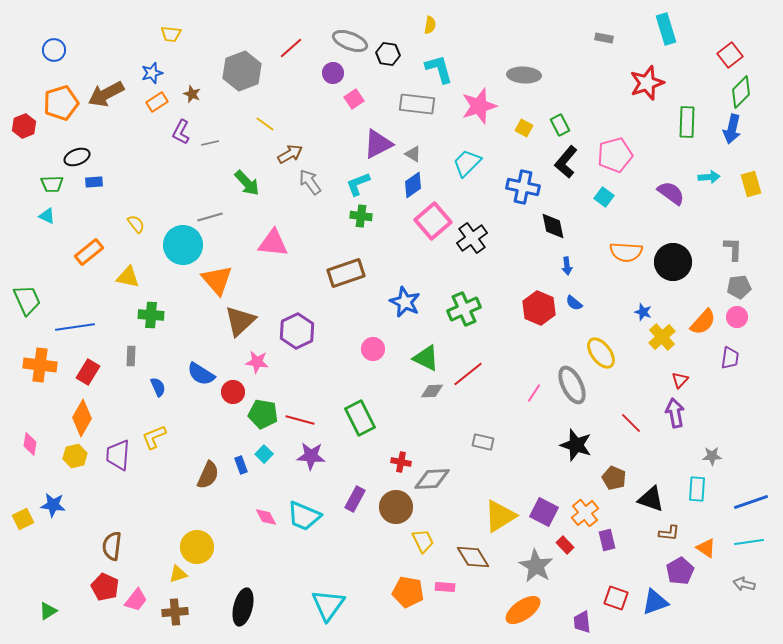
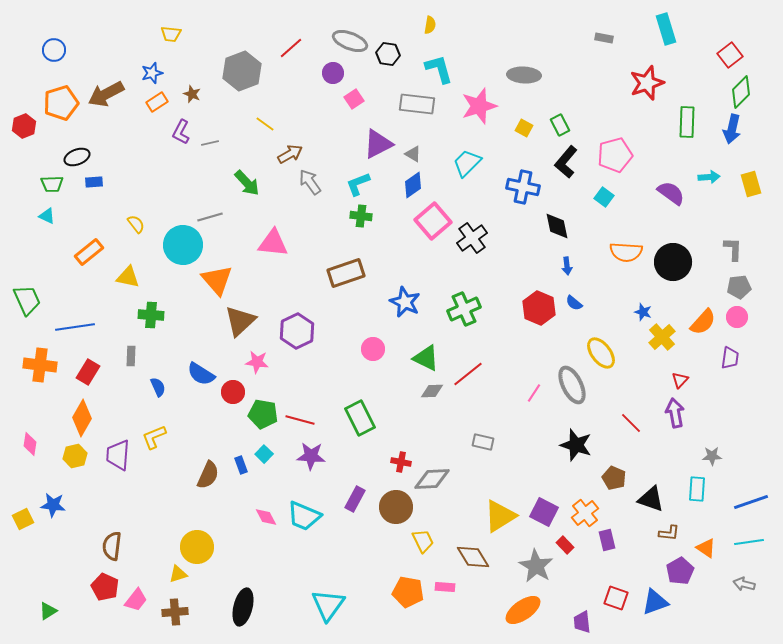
black diamond at (553, 226): moved 4 px right
